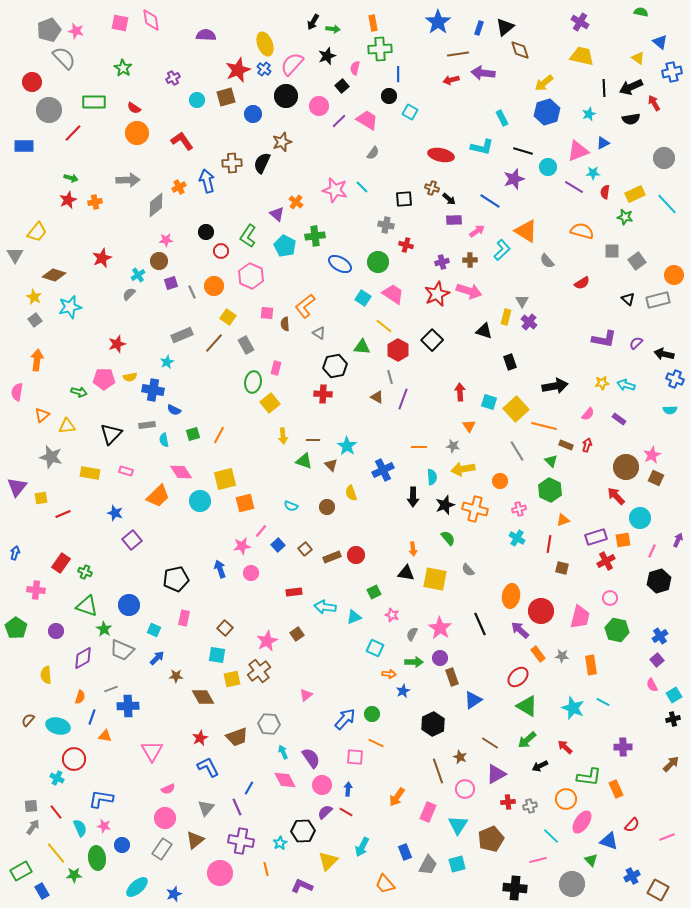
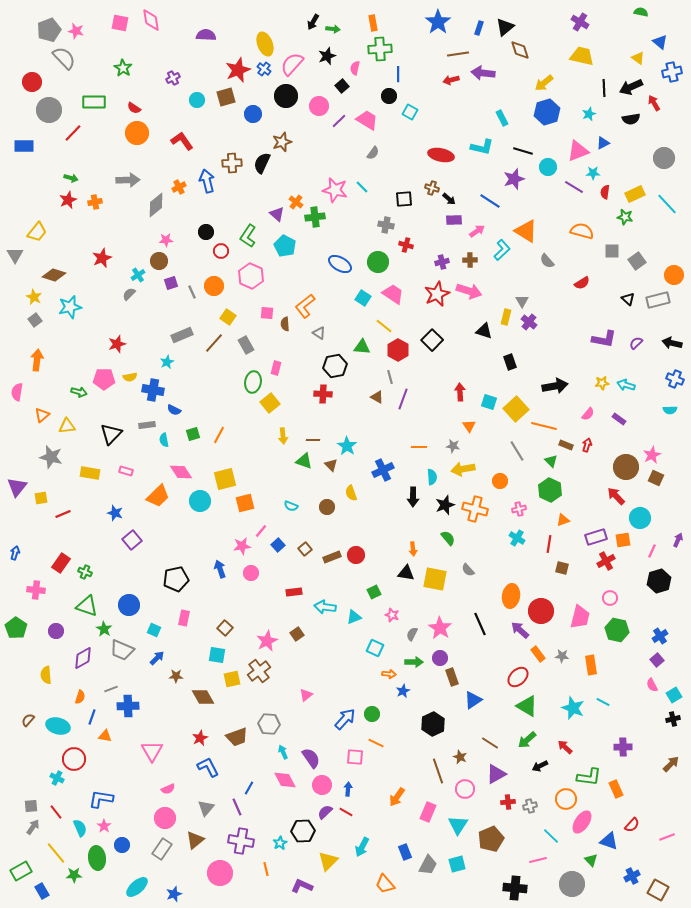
green cross at (315, 236): moved 19 px up
black arrow at (664, 354): moved 8 px right, 11 px up
pink star at (104, 826): rotated 24 degrees clockwise
